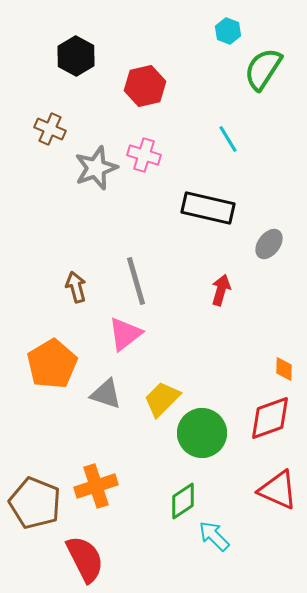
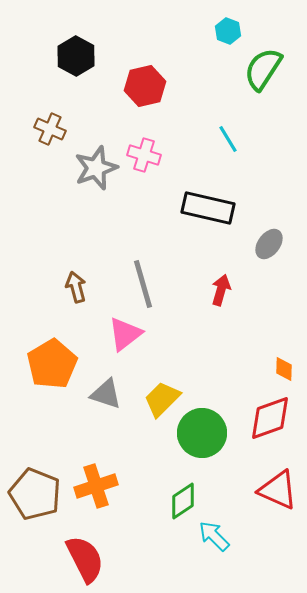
gray line: moved 7 px right, 3 px down
brown pentagon: moved 9 px up
